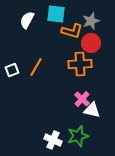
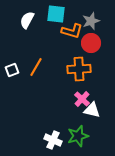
orange cross: moved 1 px left, 5 px down
